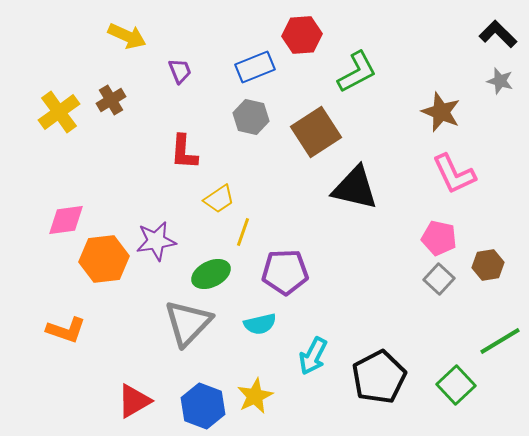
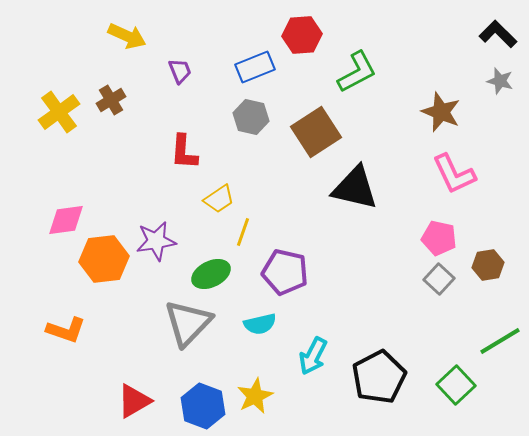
purple pentagon: rotated 15 degrees clockwise
